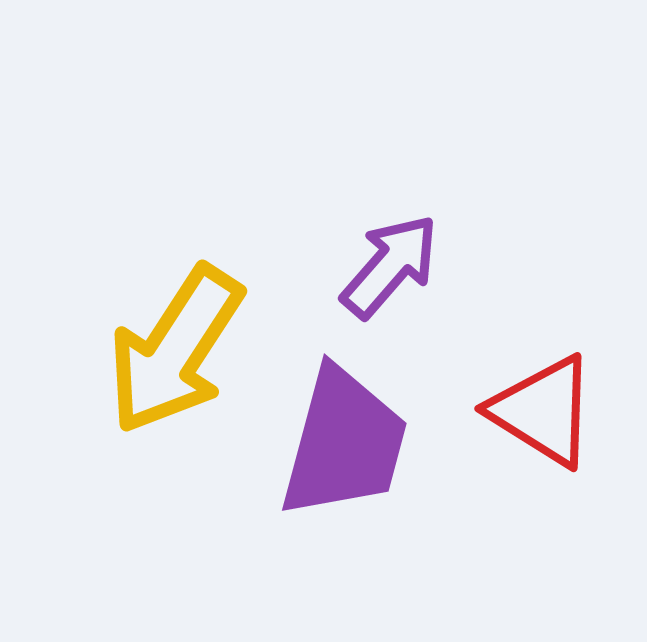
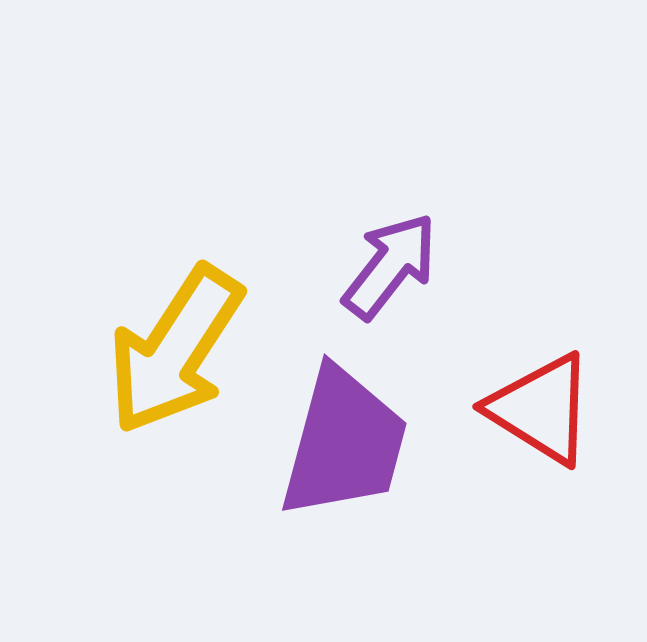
purple arrow: rotated 3 degrees counterclockwise
red triangle: moved 2 px left, 2 px up
